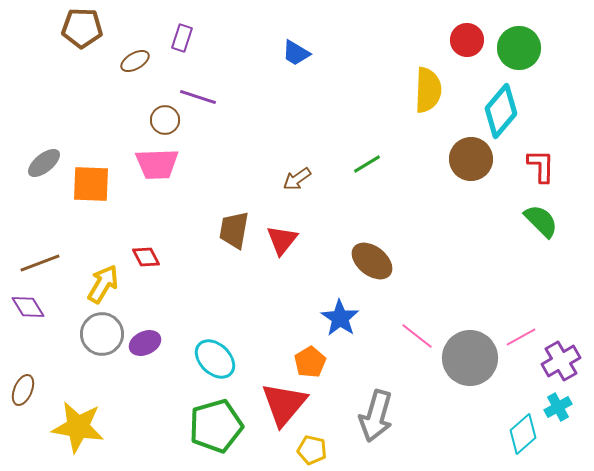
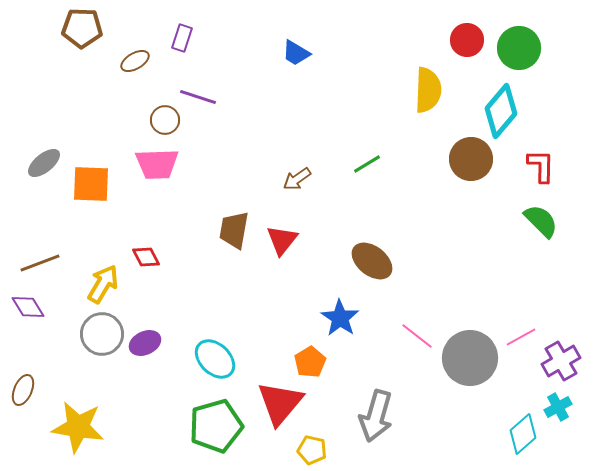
red triangle at (284, 404): moved 4 px left, 1 px up
